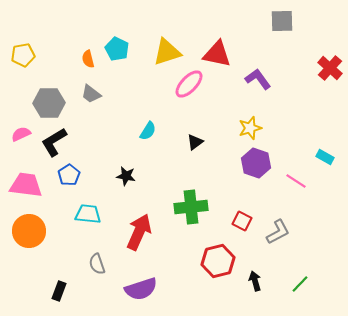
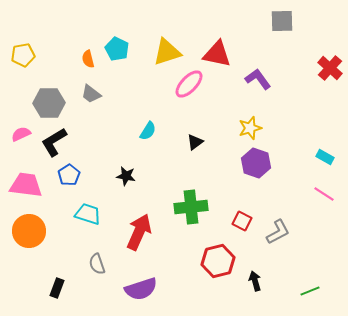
pink line: moved 28 px right, 13 px down
cyan trapezoid: rotated 12 degrees clockwise
green line: moved 10 px right, 7 px down; rotated 24 degrees clockwise
black rectangle: moved 2 px left, 3 px up
